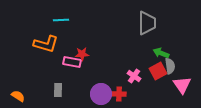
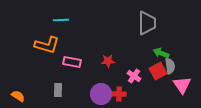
orange L-shape: moved 1 px right, 1 px down
red star: moved 26 px right, 7 px down
